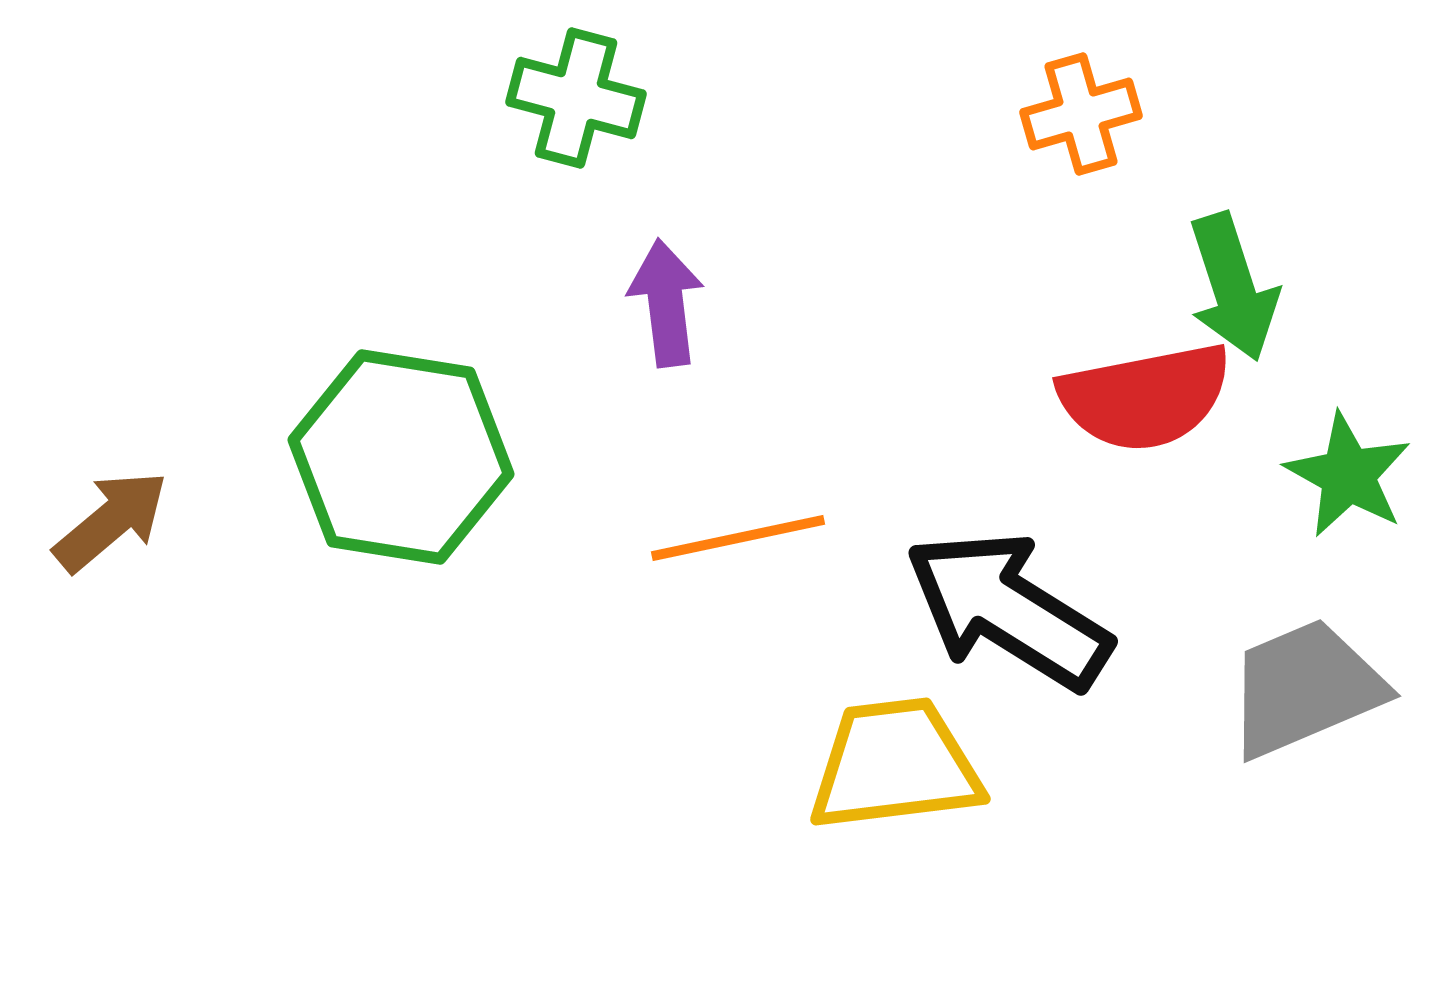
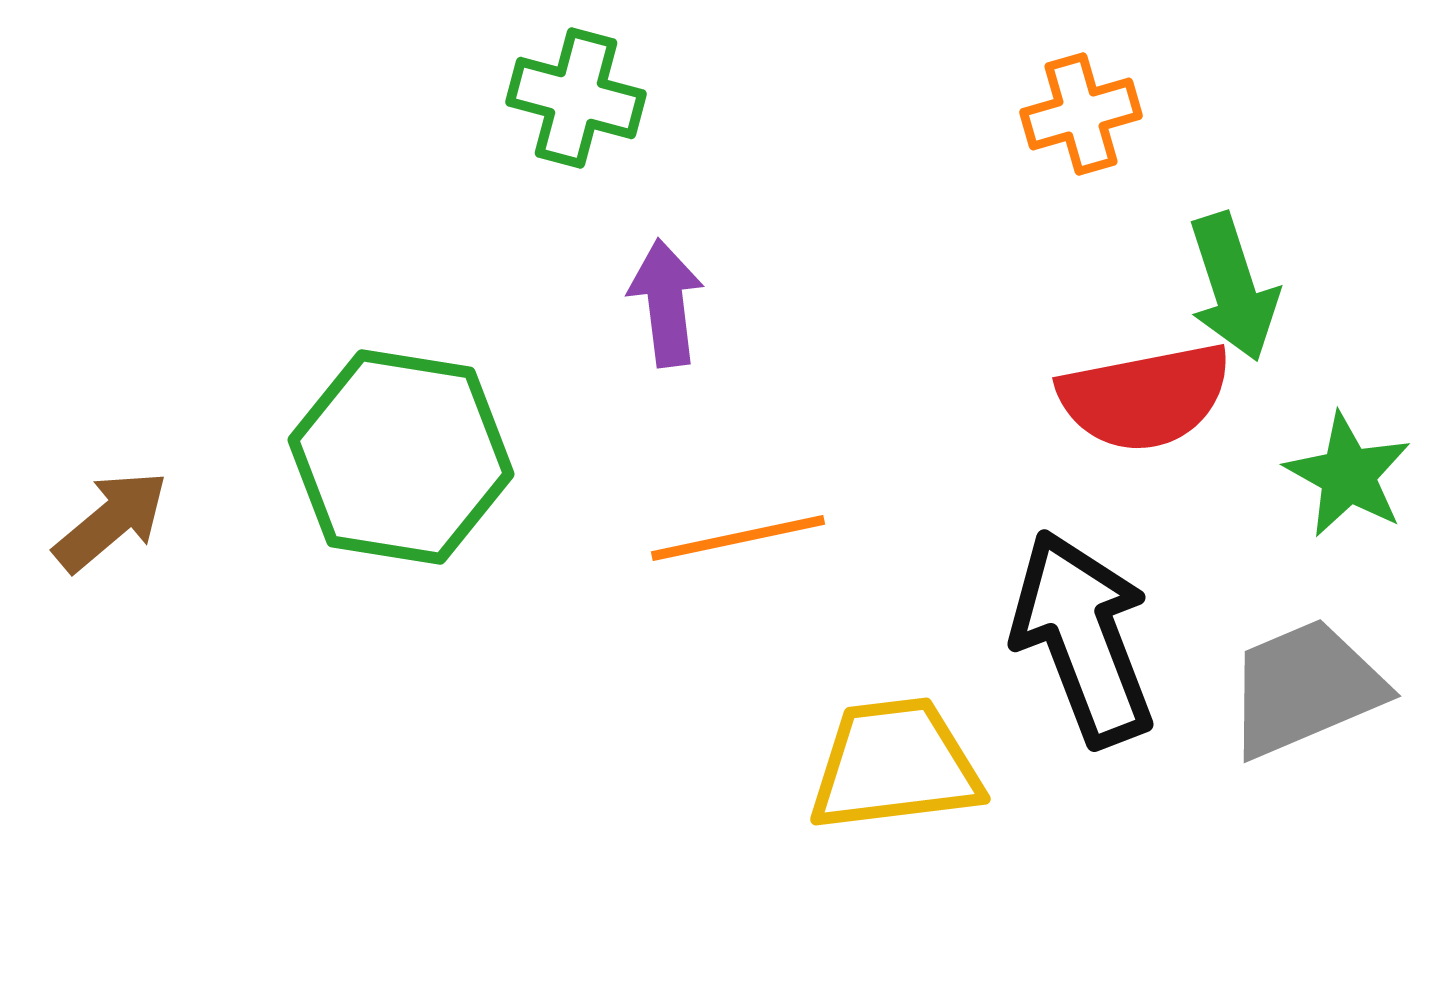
black arrow: moved 75 px right, 28 px down; rotated 37 degrees clockwise
